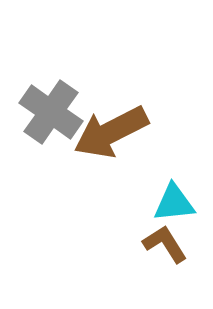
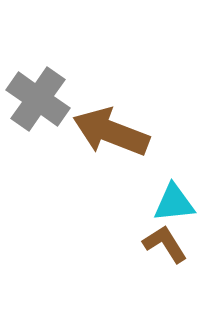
gray cross: moved 13 px left, 13 px up
brown arrow: rotated 48 degrees clockwise
